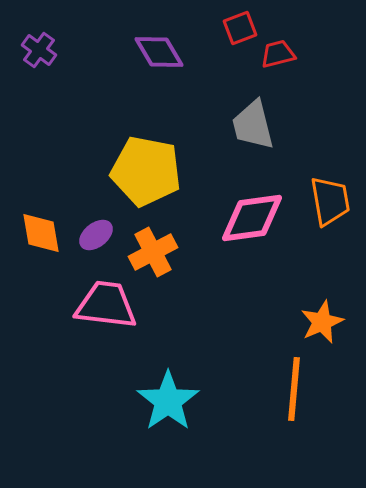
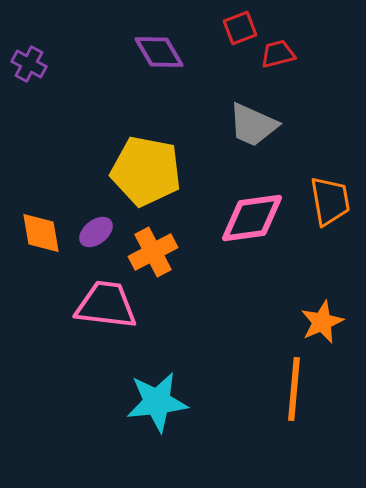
purple cross: moved 10 px left, 14 px down; rotated 8 degrees counterclockwise
gray trapezoid: rotated 52 degrees counterclockwise
purple ellipse: moved 3 px up
cyan star: moved 11 px left, 1 px down; rotated 28 degrees clockwise
